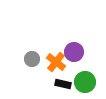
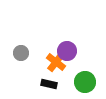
purple circle: moved 7 px left, 1 px up
gray circle: moved 11 px left, 6 px up
black rectangle: moved 14 px left
